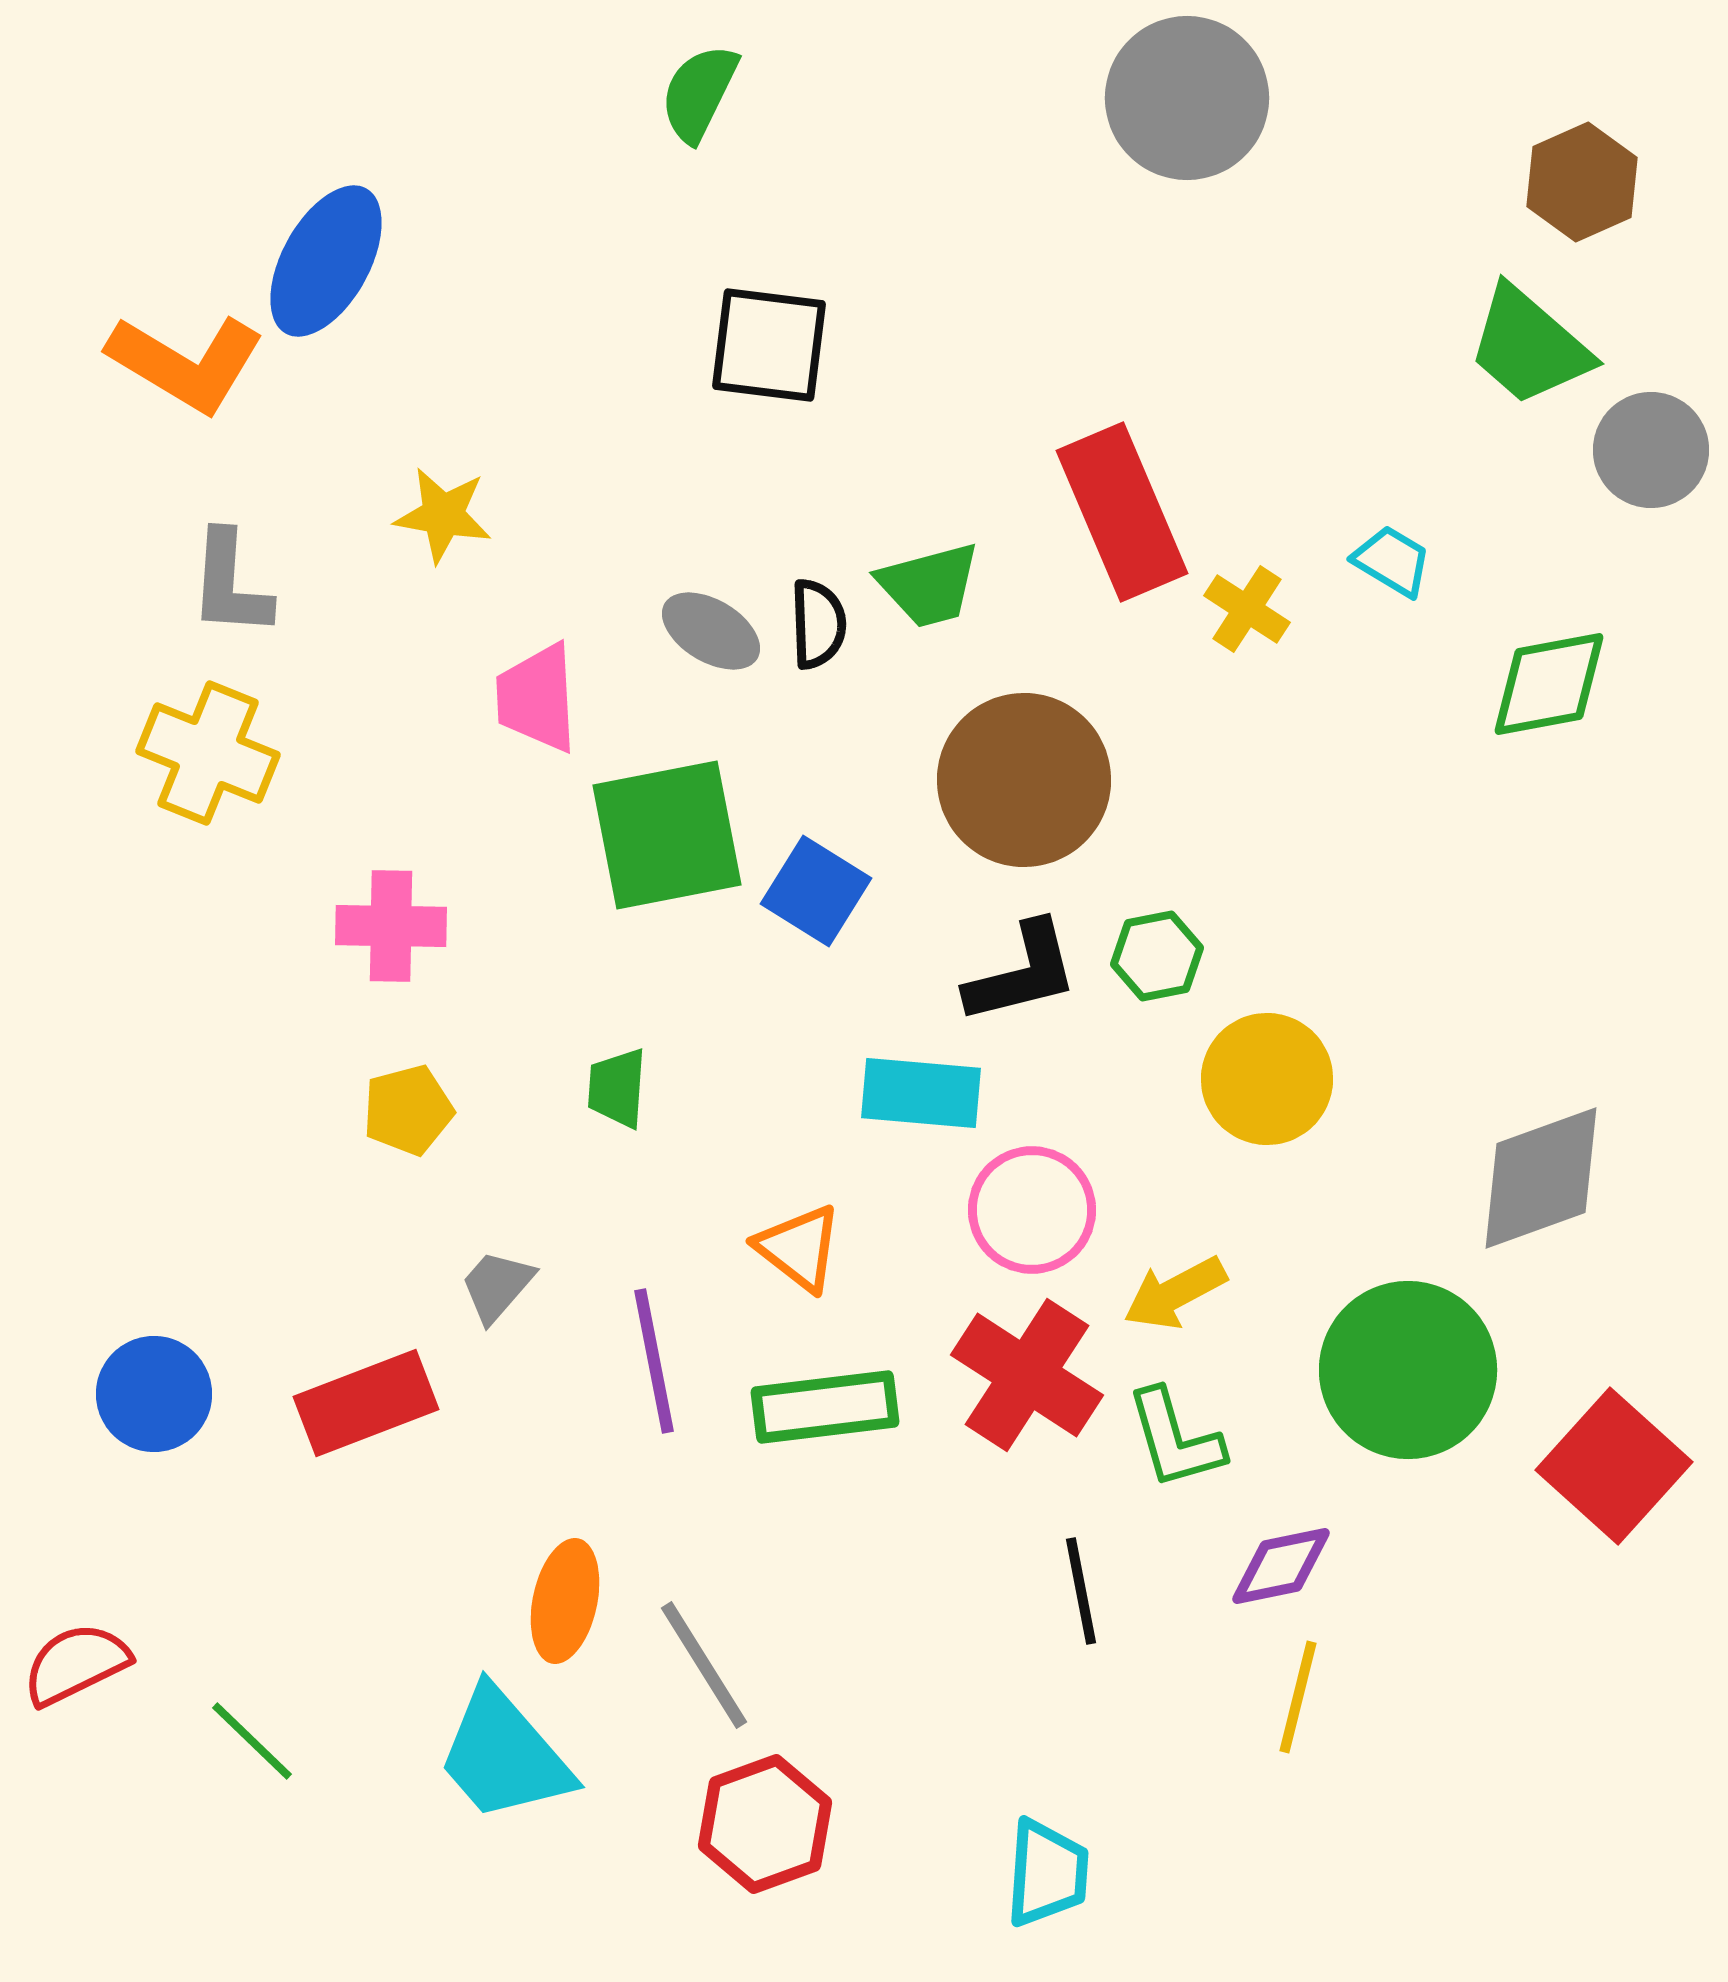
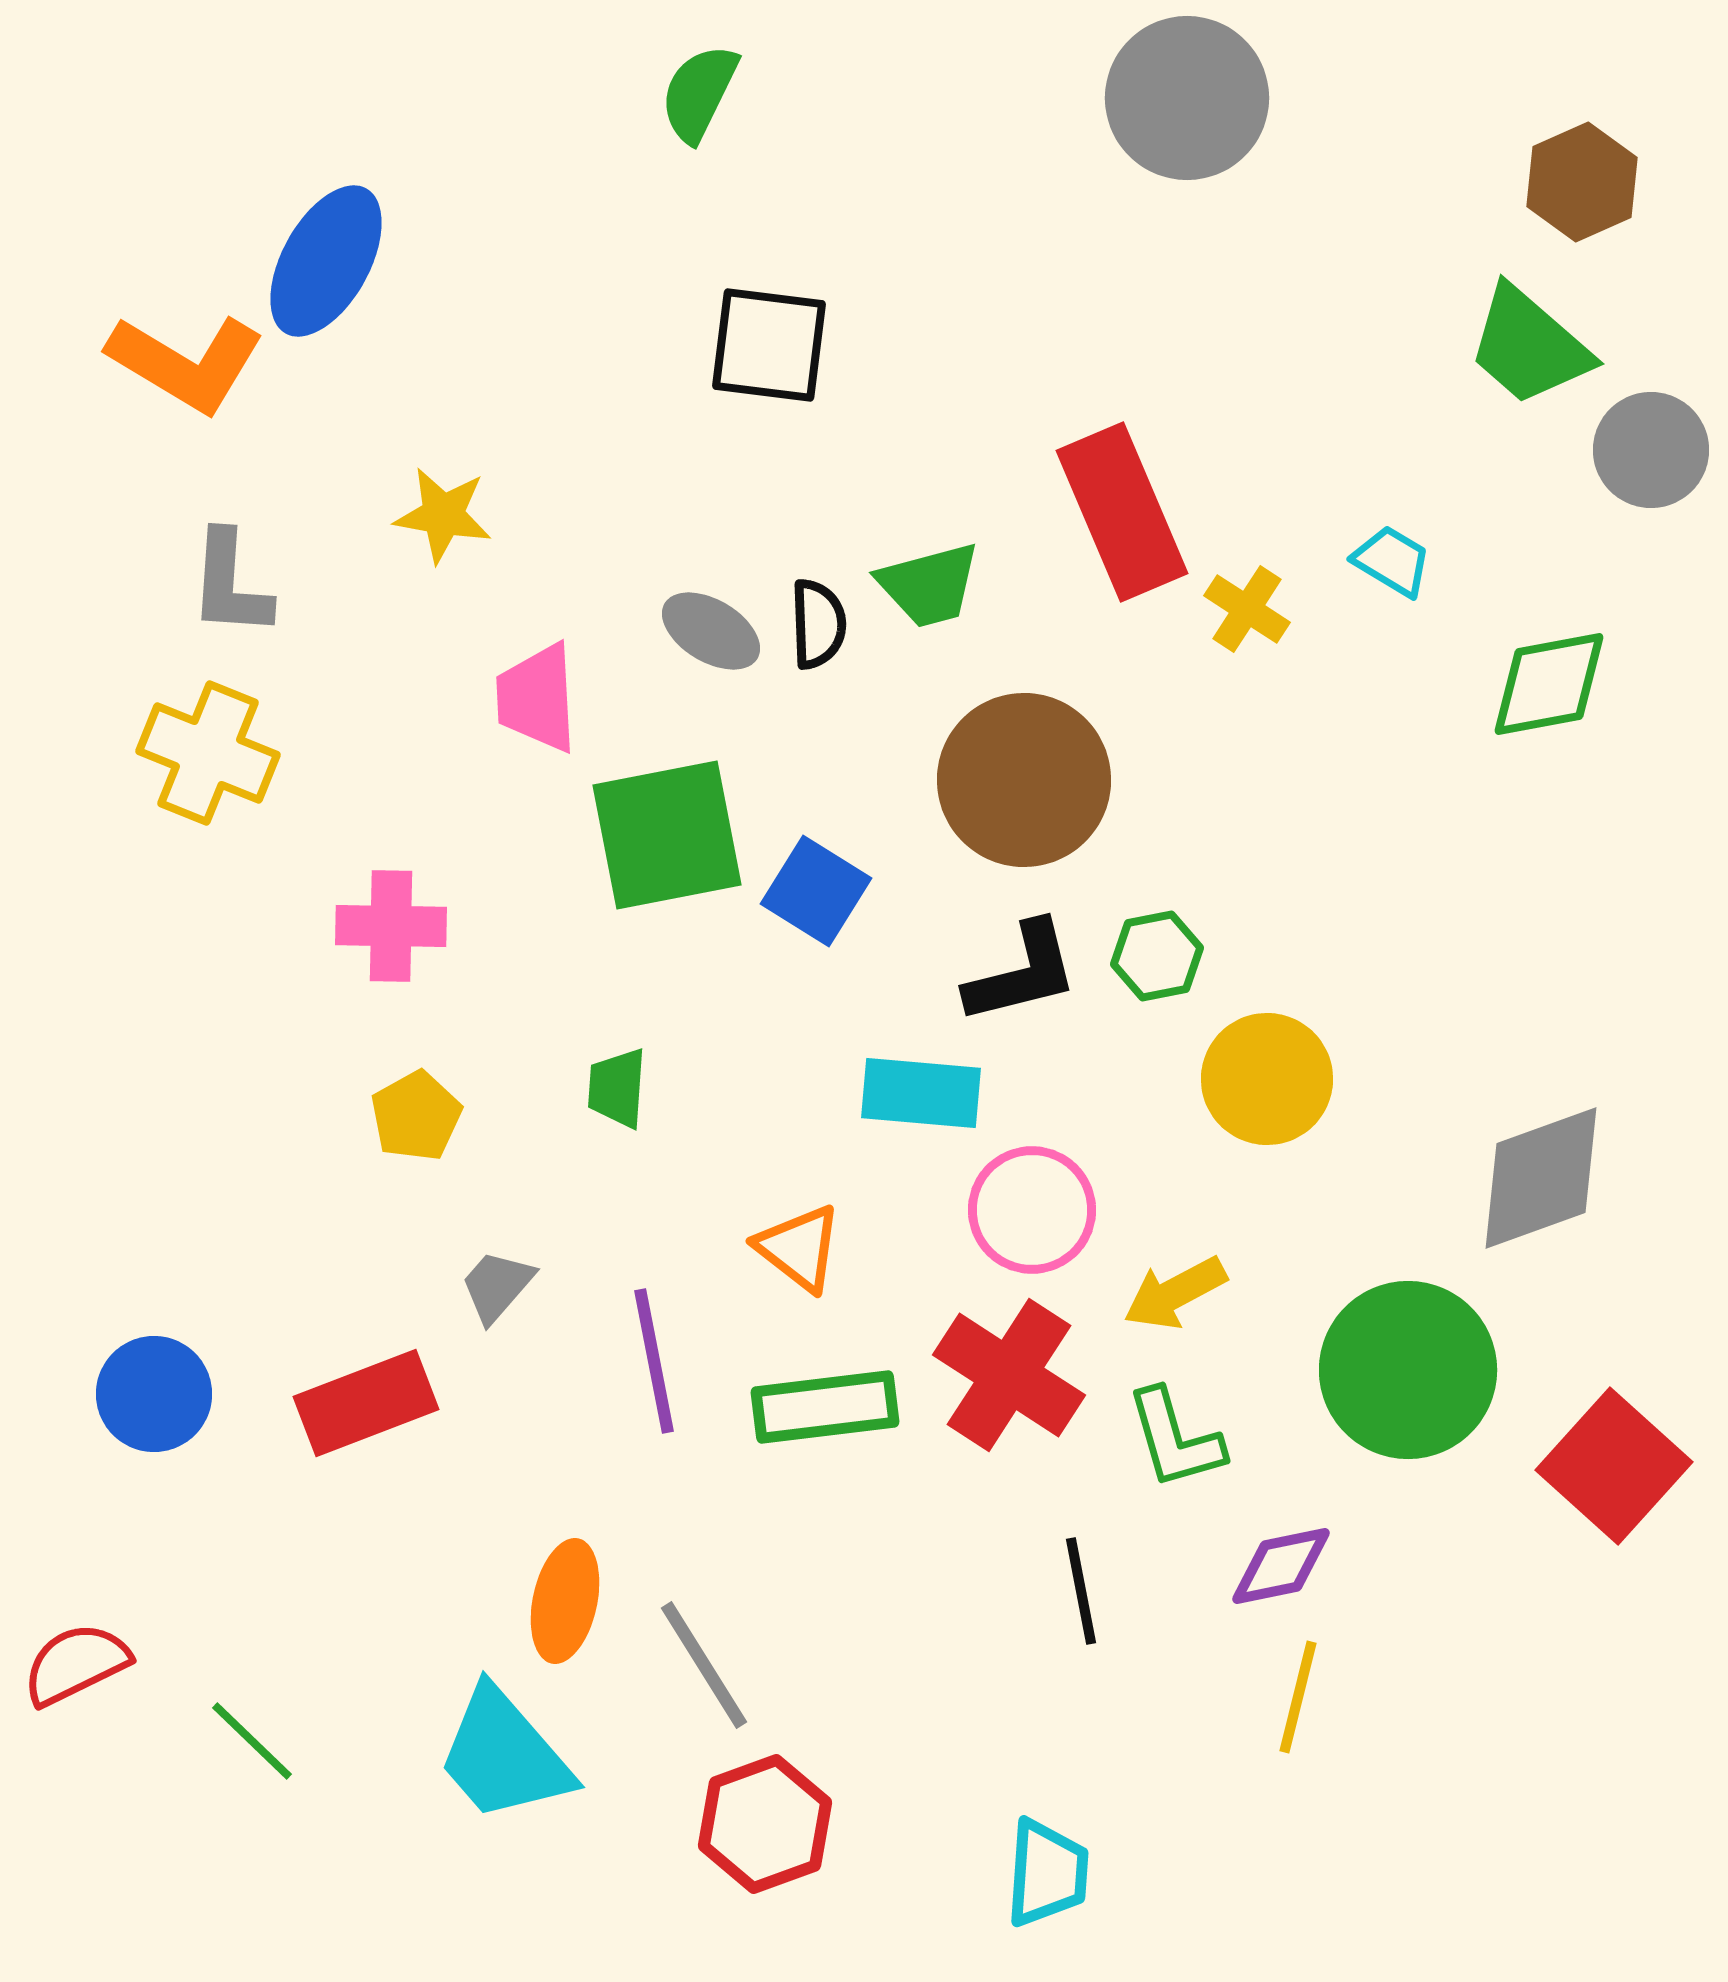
yellow pentagon at (408, 1110): moved 8 px right, 6 px down; rotated 14 degrees counterclockwise
red cross at (1027, 1375): moved 18 px left
